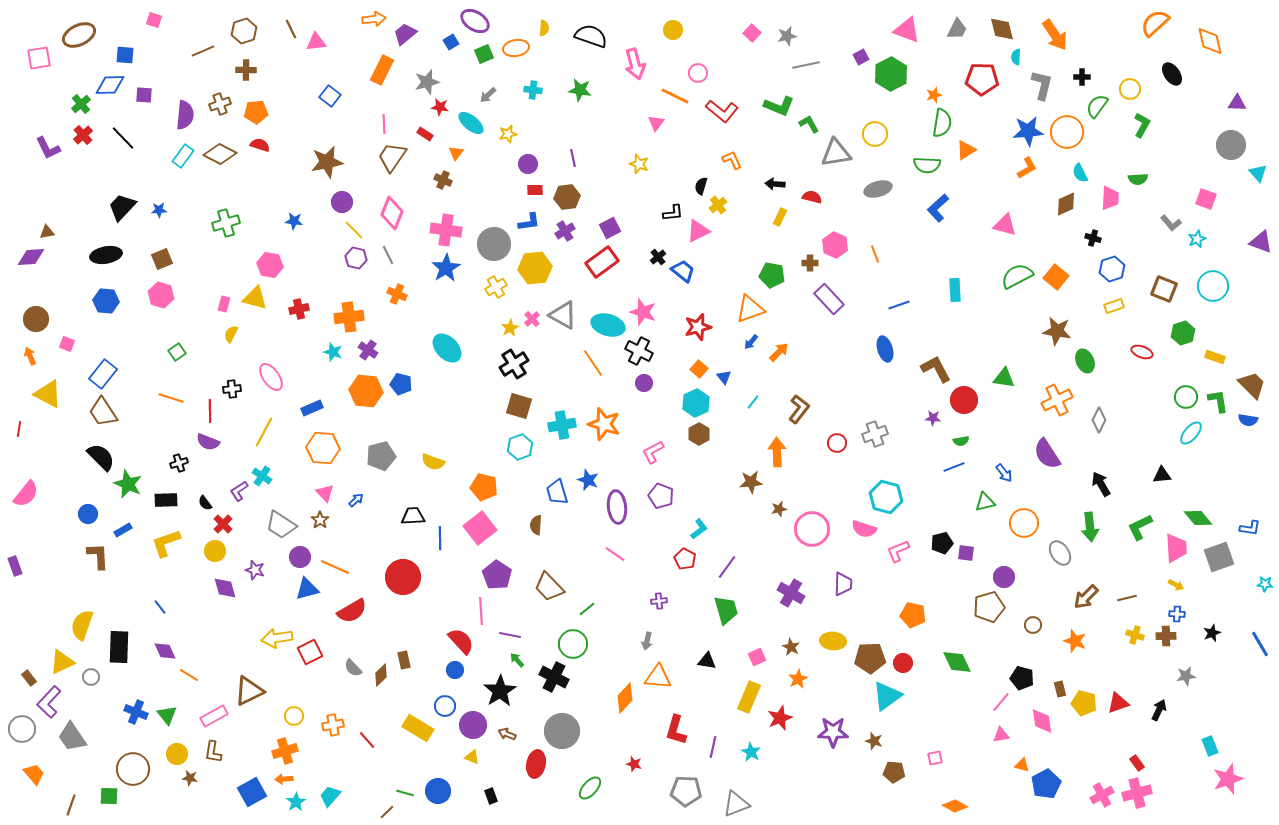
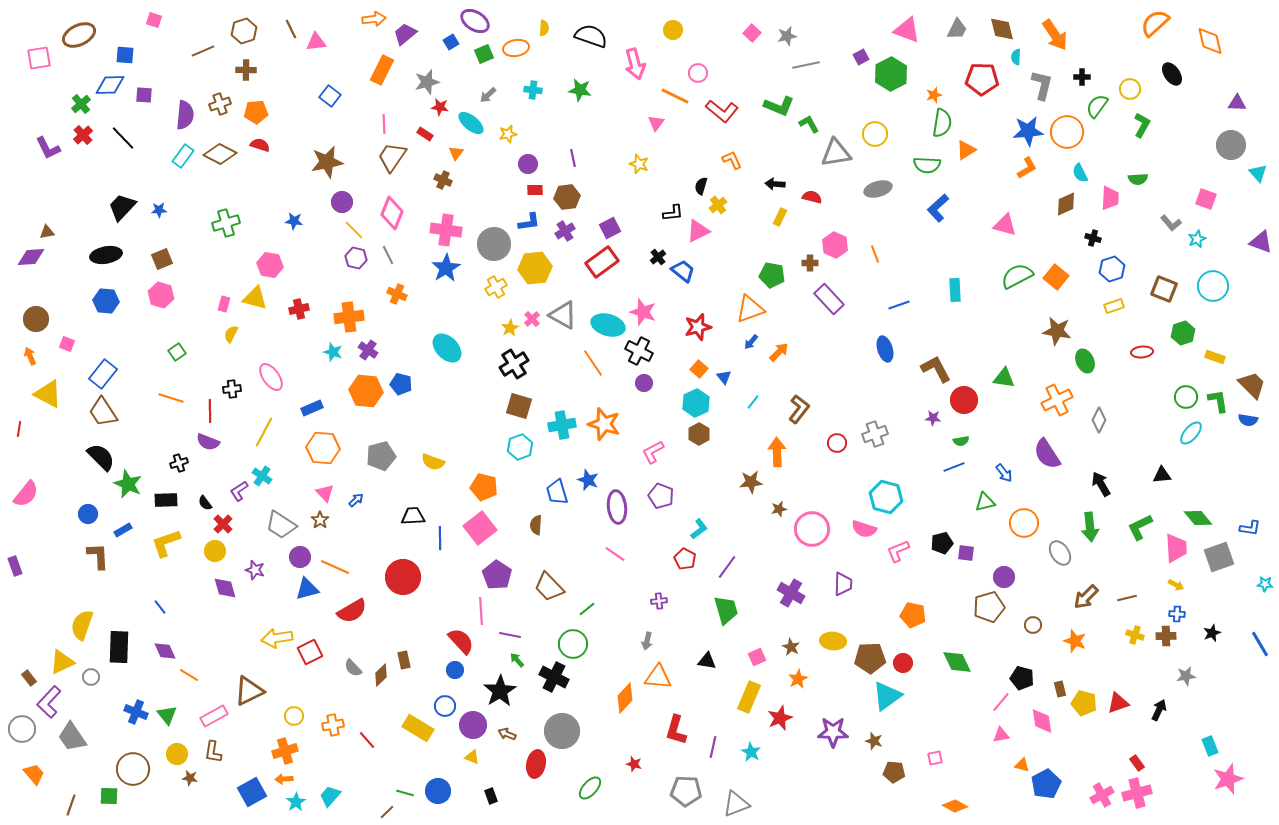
red ellipse at (1142, 352): rotated 25 degrees counterclockwise
